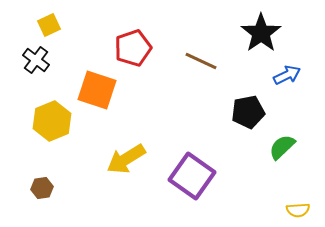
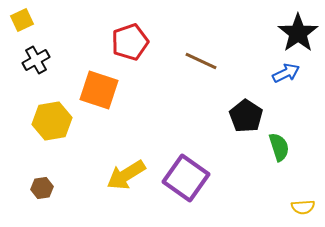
yellow square: moved 27 px left, 5 px up
black star: moved 37 px right
red pentagon: moved 3 px left, 6 px up
black cross: rotated 24 degrees clockwise
blue arrow: moved 1 px left, 2 px up
orange square: moved 2 px right
black pentagon: moved 2 px left, 4 px down; rotated 28 degrees counterclockwise
yellow hexagon: rotated 12 degrees clockwise
green semicircle: moved 3 px left; rotated 116 degrees clockwise
yellow arrow: moved 16 px down
purple square: moved 6 px left, 2 px down
yellow semicircle: moved 5 px right, 3 px up
